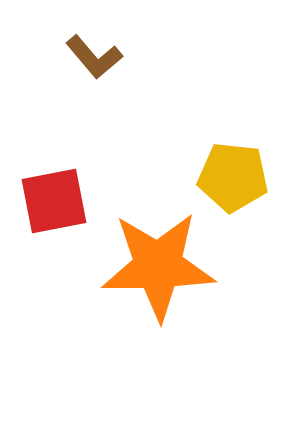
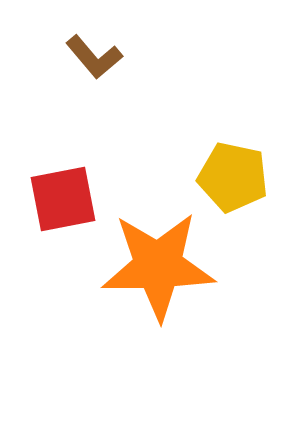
yellow pentagon: rotated 6 degrees clockwise
red square: moved 9 px right, 2 px up
